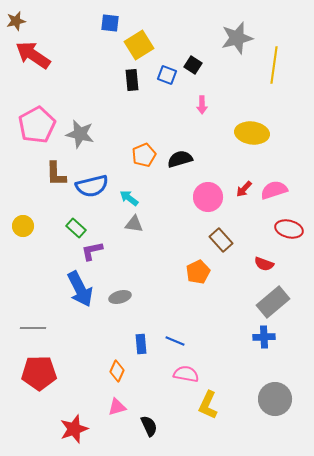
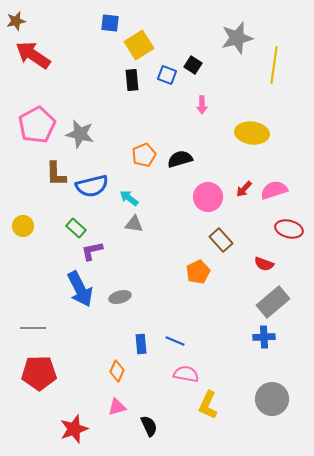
gray circle at (275, 399): moved 3 px left
